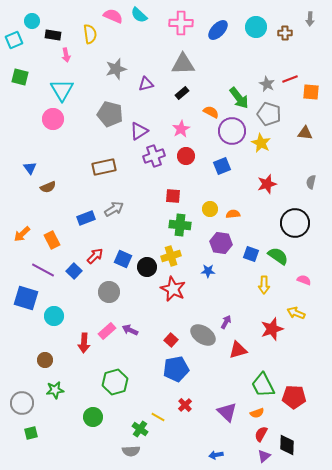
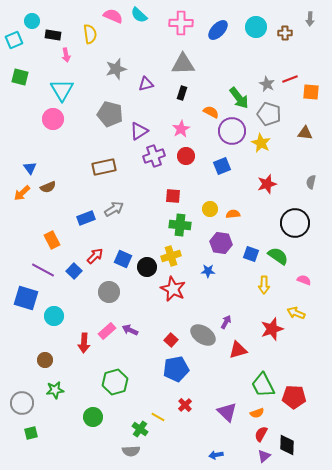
black rectangle at (182, 93): rotated 32 degrees counterclockwise
orange arrow at (22, 234): moved 41 px up
